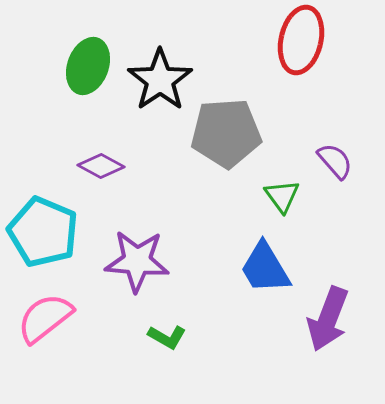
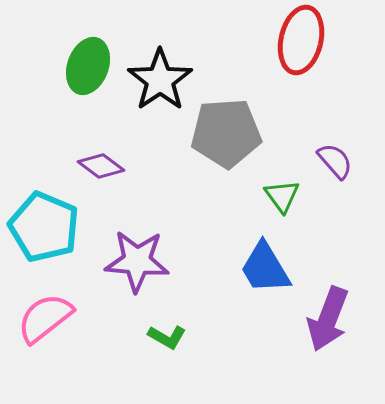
purple diamond: rotated 9 degrees clockwise
cyan pentagon: moved 1 px right, 5 px up
